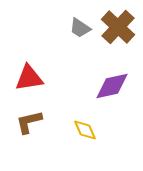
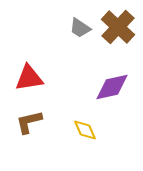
purple diamond: moved 1 px down
